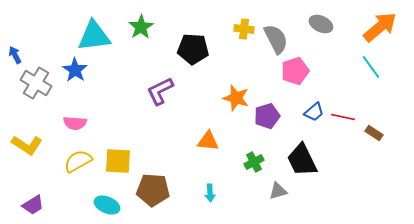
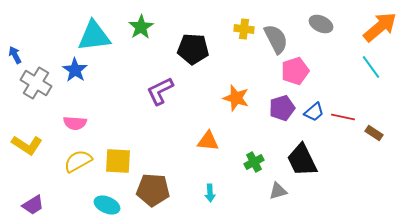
purple pentagon: moved 15 px right, 8 px up
